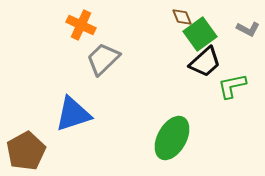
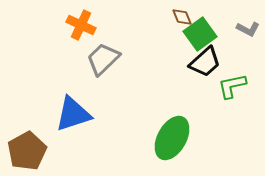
brown pentagon: moved 1 px right
